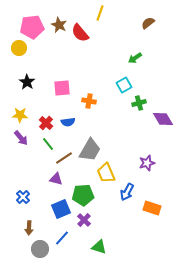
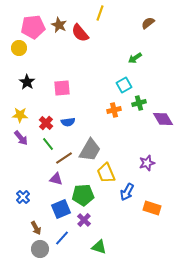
pink pentagon: moved 1 px right
orange cross: moved 25 px right, 9 px down; rotated 24 degrees counterclockwise
brown arrow: moved 7 px right; rotated 32 degrees counterclockwise
